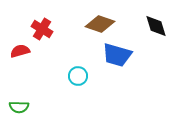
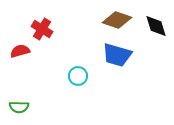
brown diamond: moved 17 px right, 4 px up
